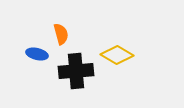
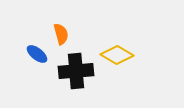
blue ellipse: rotated 25 degrees clockwise
